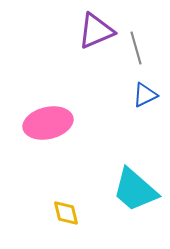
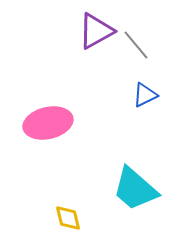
purple triangle: rotated 6 degrees counterclockwise
gray line: moved 3 px up; rotated 24 degrees counterclockwise
cyan trapezoid: moved 1 px up
yellow diamond: moved 2 px right, 5 px down
